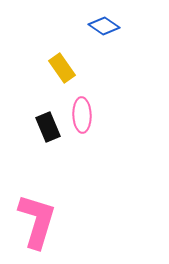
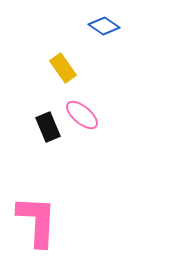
yellow rectangle: moved 1 px right
pink ellipse: rotated 48 degrees counterclockwise
pink L-shape: rotated 14 degrees counterclockwise
